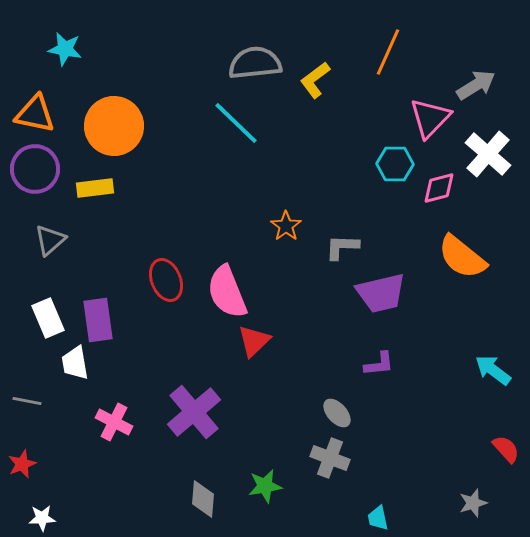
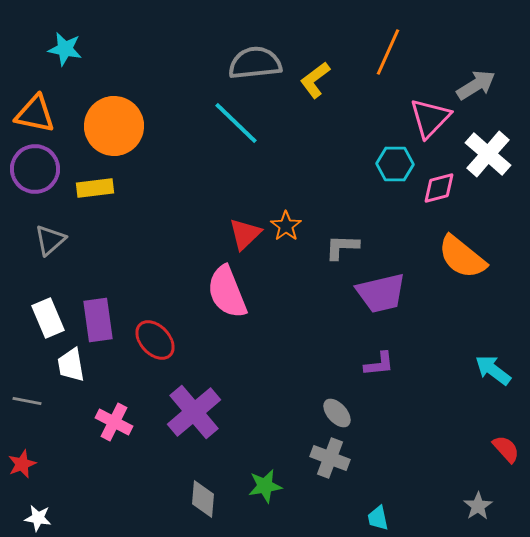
red ellipse: moved 11 px left, 60 px down; rotated 21 degrees counterclockwise
red triangle: moved 9 px left, 107 px up
white trapezoid: moved 4 px left, 2 px down
gray star: moved 5 px right, 3 px down; rotated 16 degrees counterclockwise
white star: moved 4 px left; rotated 12 degrees clockwise
